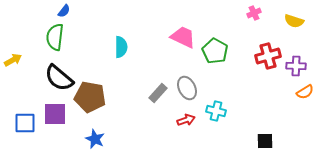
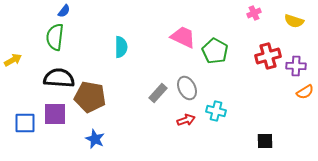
black semicircle: rotated 144 degrees clockwise
